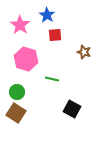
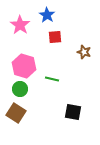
red square: moved 2 px down
pink hexagon: moved 2 px left, 7 px down
green circle: moved 3 px right, 3 px up
black square: moved 1 px right, 3 px down; rotated 18 degrees counterclockwise
